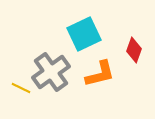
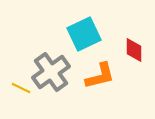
red diamond: rotated 20 degrees counterclockwise
orange L-shape: moved 2 px down
